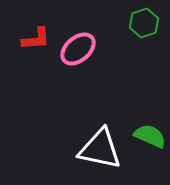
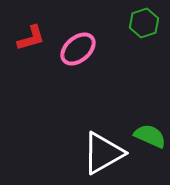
red L-shape: moved 5 px left, 1 px up; rotated 12 degrees counterclockwise
white triangle: moved 3 px right, 4 px down; rotated 42 degrees counterclockwise
